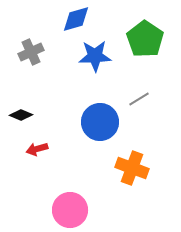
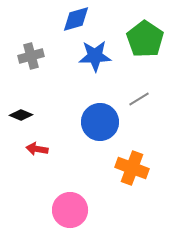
gray cross: moved 4 px down; rotated 10 degrees clockwise
red arrow: rotated 25 degrees clockwise
